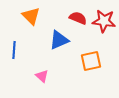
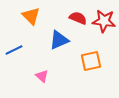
blue line: rotated 60 degrees clockwise
